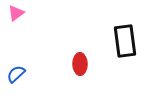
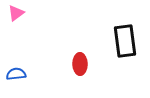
blue semicircle: rotated 36 degrees clockwise
